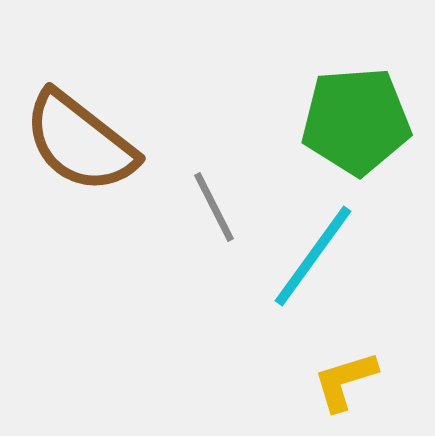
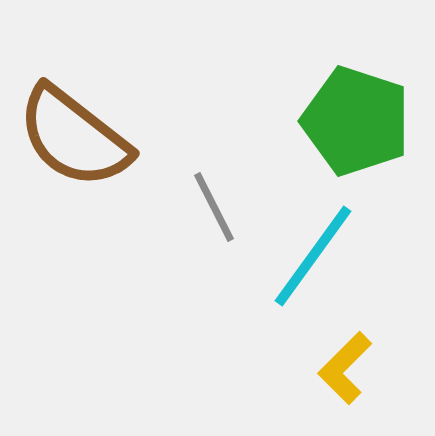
green pentagon: rotated 22 degrees clockwise
brown semicircle: moved 6 px left, 5 px up
yellow L-shape: moved 13 px up; rotated 28 degrees counterclockwise
